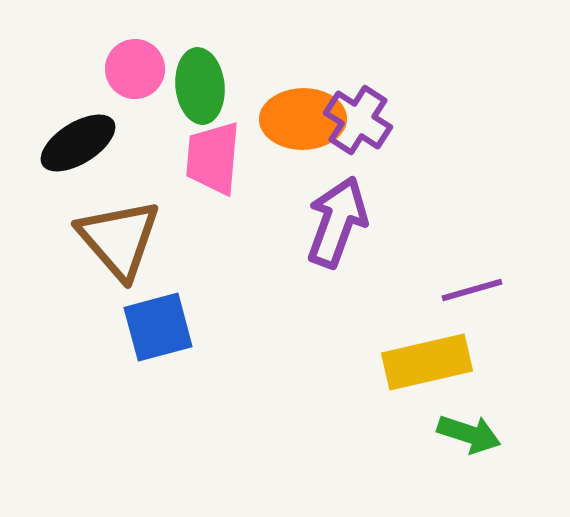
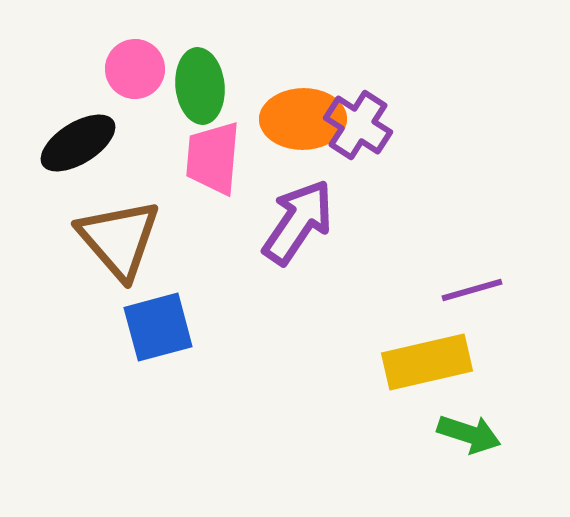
purple cross: moved 5 px down
purple arrow: moved 39 px left; rotated 14 degrees clockwise
